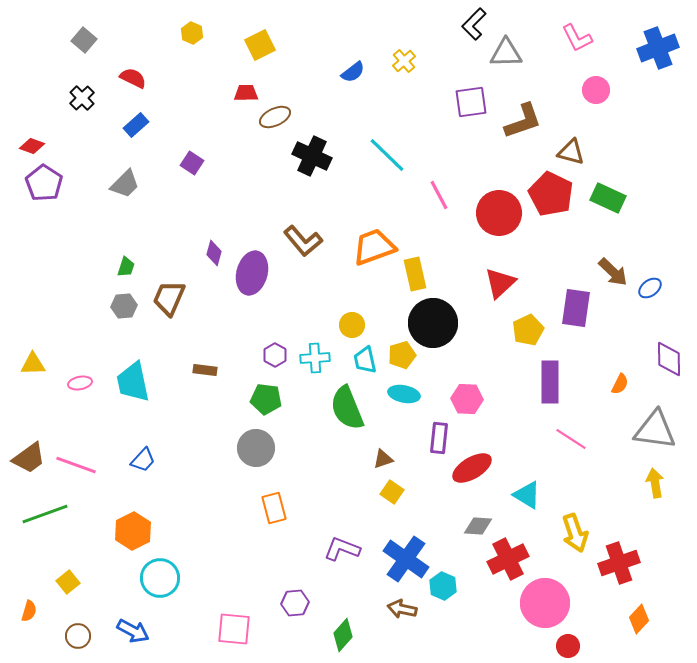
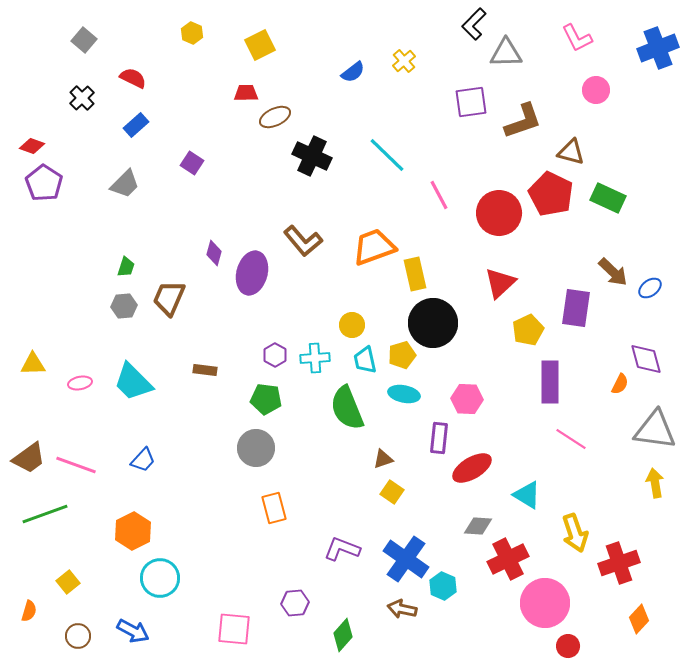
purple diamond at (669, 359): moved 23 px left; rotated 15 degrees counterclockwise
cyan trapezoid at (133, 382): rotated 33 degrees counterclockwise
